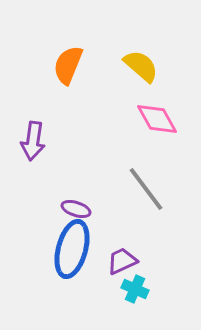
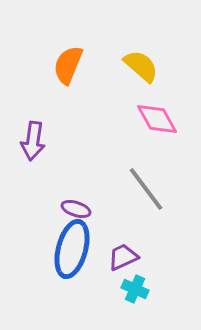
purple trapezoid: moved 1 px right, 4 px up
